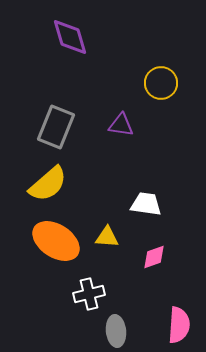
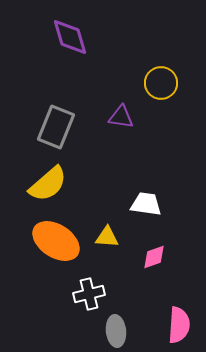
purple triangle: moved 8 px up
